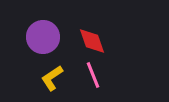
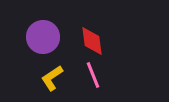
red diamond: rotated 12 degrees clockwise
